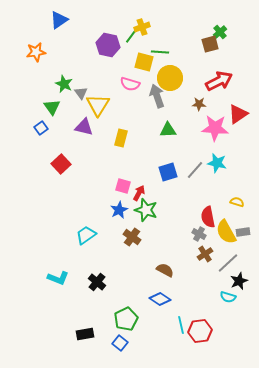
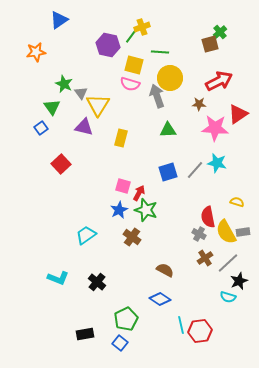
yellow square at (144, 62): moved 10 px left, 3 px down
brown cross at (205, 254): moved 4 px down
